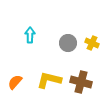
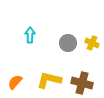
brown cross: moved 1 px right, 1 px down
